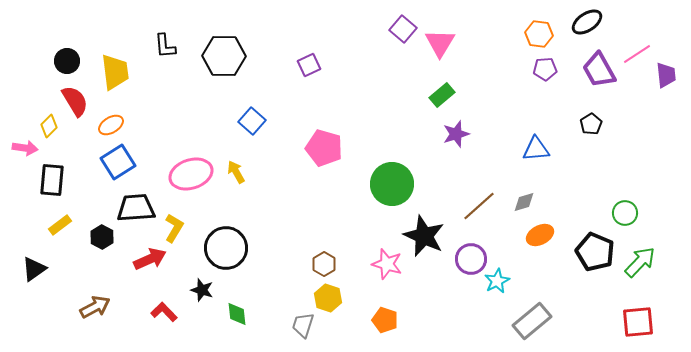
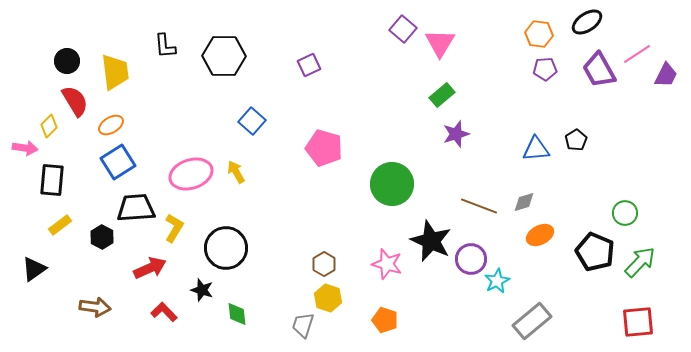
purple trapezoid at (666, 75): rotated 32 degrees clockwise
black pentagon at (591, 124): moved 15 px left, 16 px down
brown line at (479, 206): rotated 63 degrees clockwise
black star at (424, 236): moved 7 px right, 5 px down
red arrow at (150, 259): moved 9 px down
brown arrow at (95, 307): rotated 36 degrees clockwise
